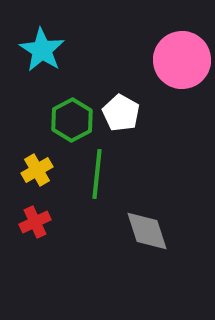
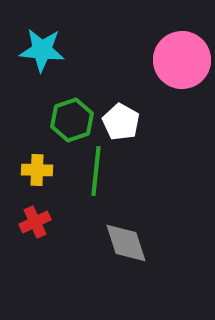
cyan star: rotated 27 degrees counterclockwise
white pentagon: moved 9 px down
green hexagon: rotated 9 degrees clockwise
yellow cross: rotated 32 degrees clockwise
green line: moved 1 px left, 3 px up
gray diamond: moved 21 px left, 12 px down
